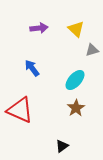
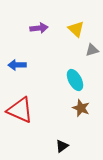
blue arrow: moved 15 px left, 3 px up; rotated 54 degrees counterclockwise
cyan ellipse: rotated 70 degrees counterclockwise
brown star: moved 5 px right; rotated 18 degrees counterclockwise
